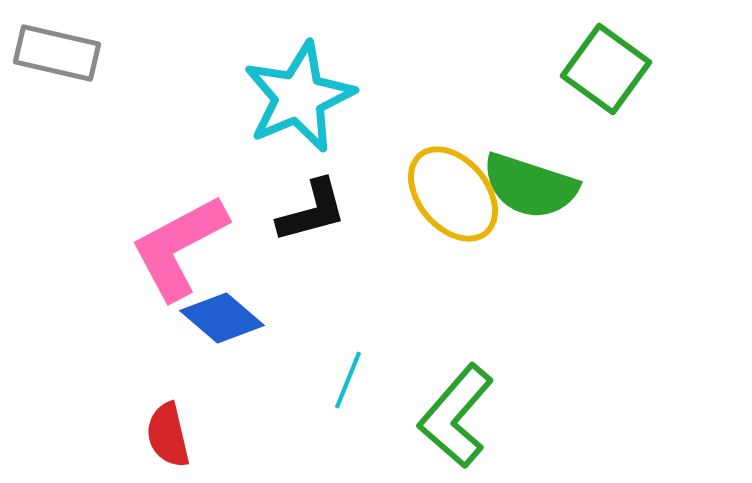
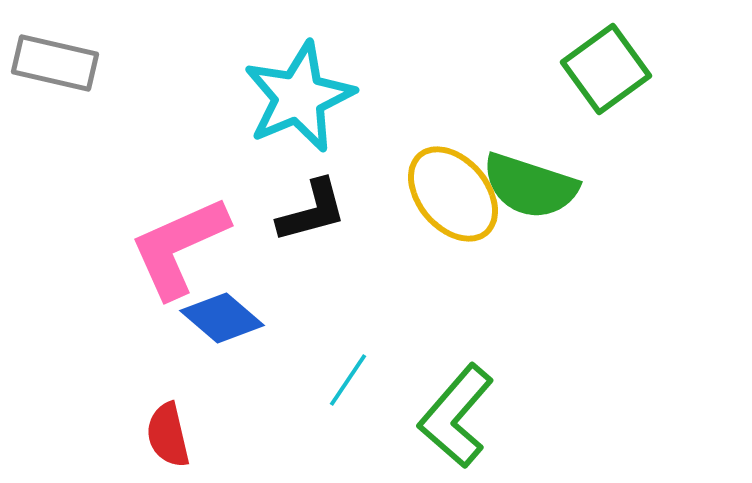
gray rectangle: moved 2 px left, 10 px down
green square: rotated 18 degrees clockwise
pink L-shape: rotated 4 degrees clockwise
cyan line: rotated 12 degrees clockwise
